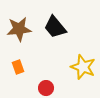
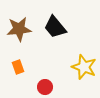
yellow star: moved 1 px right
red circle: moved 1 px left, 1 px up
